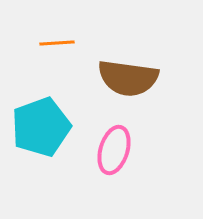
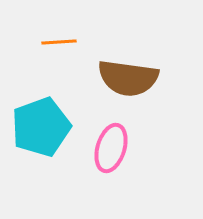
orange line: moved 2 px right, 1 px up
pink ellipse: moved 3 px left, 2 px up
